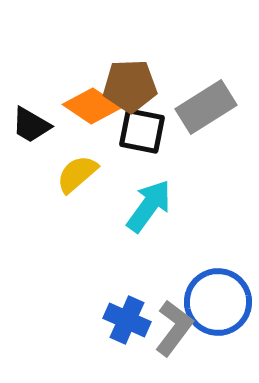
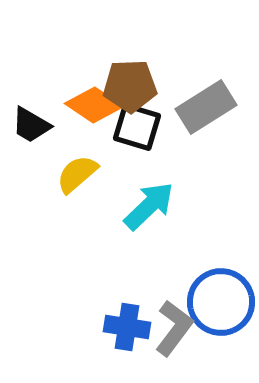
orange diamond: moved 2 px right, 1 px up
black square: moved 5 px left, 4 px up; rotated 6 degrees clockwise
cyan arrow: rotated 10 degrees clockwise
blue circle: moved 3 px right
blue cross: moved 7 px down; rotated 15 degrees counterclockwise
